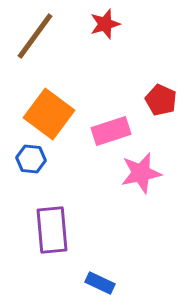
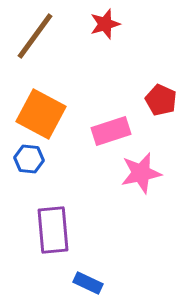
orange square: moved 8 px left; rotated 9 degrees counterclockwise
blue hexagon: moved 2 px left
purple rectangle: moved 1 px right
blue rectangle: moved 12 px left
